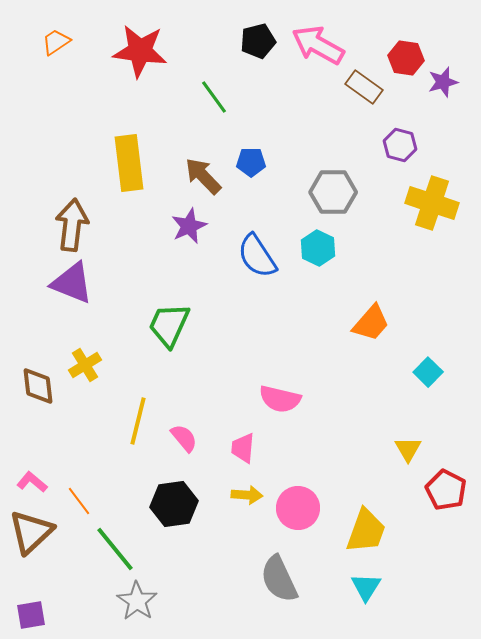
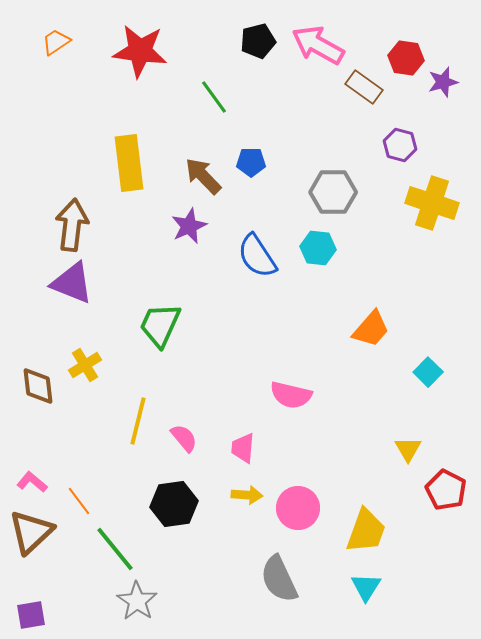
cyan hexagon at (318, 248): rotated 20 degrees counterclockwise
orange trapezoid at (371, 323): moved 6 px down
green trapezoid at (169, 325): moved 9 px left
pink semicircle at (280, 399): moved 11 px right, 4 px up
